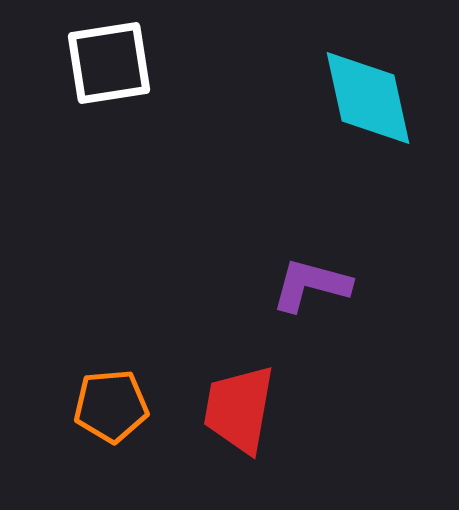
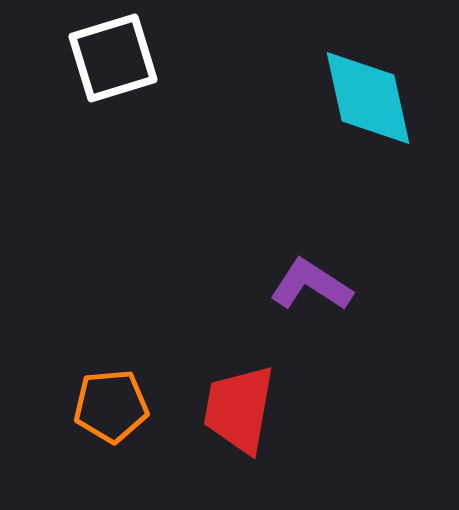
white square: moved 4 px right, 5 px up; rotated 8 degrees counterclockwise
purple L-shape: rotated 18 degrees clockwise
